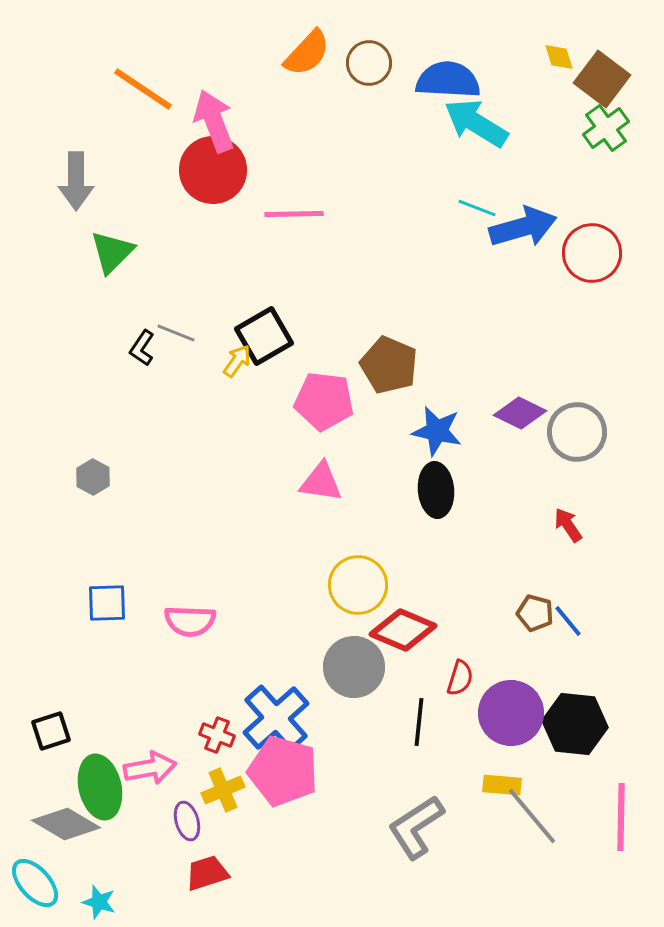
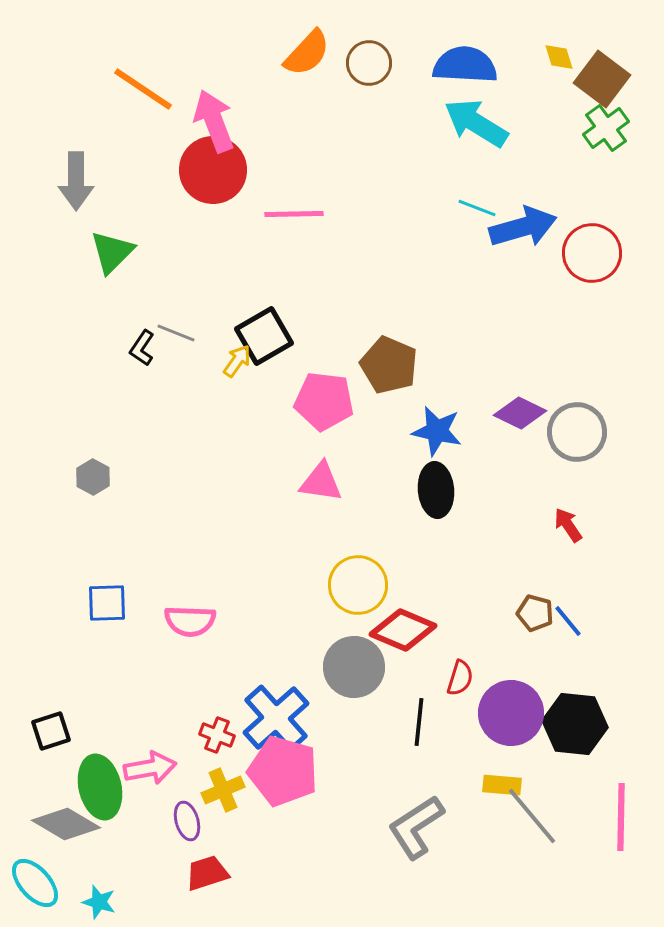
blue semicircle at (448, 80): moved 17 px right, 15 px up
